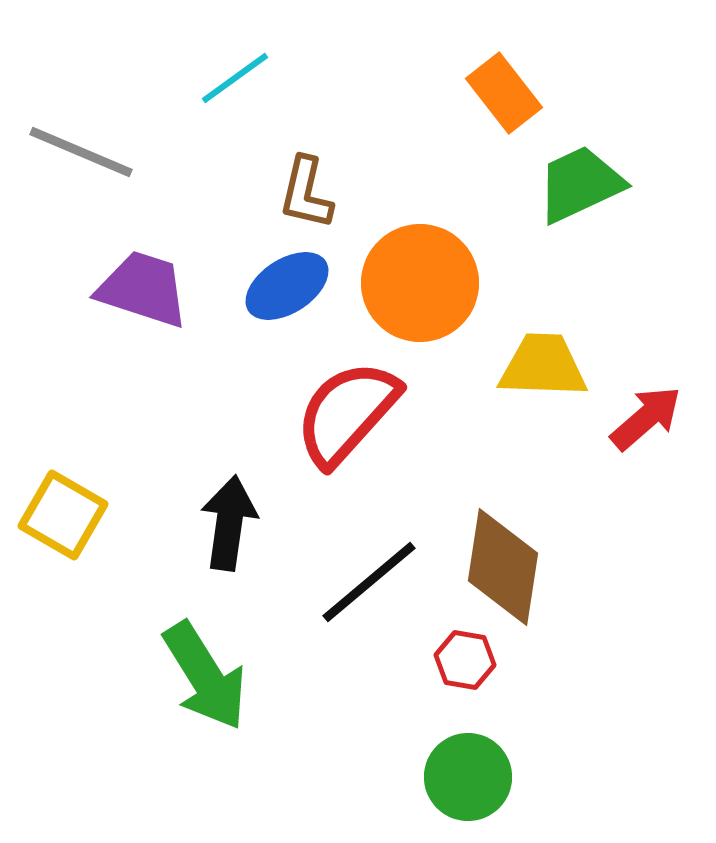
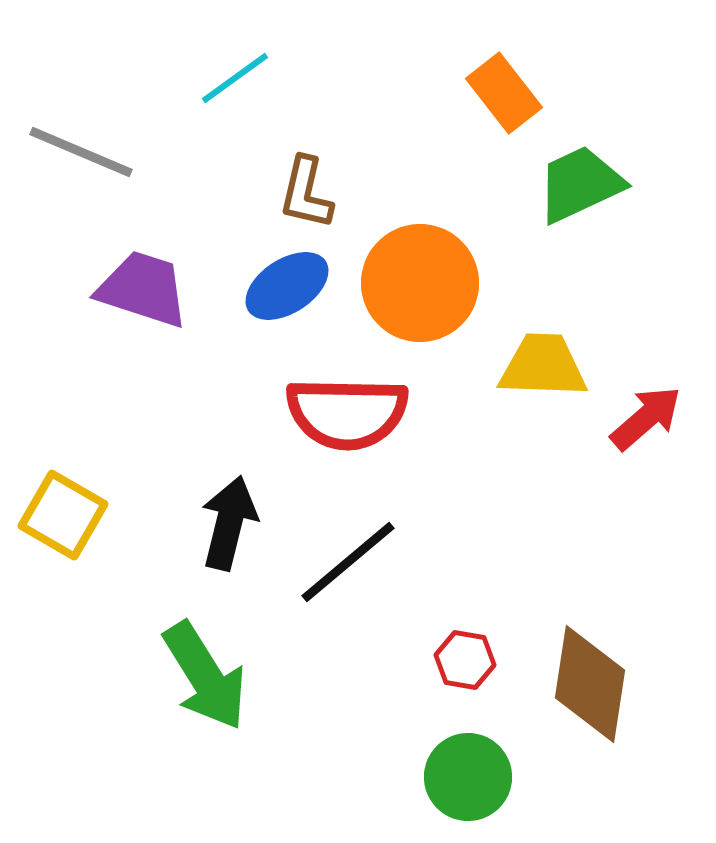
red semicircle: rotated 131 degrees counterclockwise
black arrow: rotated 6 degrees clockwise
brown diamond: moved 87 px right, 117 px down
black line: moved 21 px left, 20 px up
